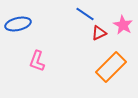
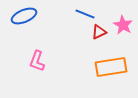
blue line: rotated 12 degrees counterclockwise
blue ellipse: moved 6 px right, 8 px up; rotated 10 degrees counterclockwise
red triangle: moved 1 px up
orange rectangle: rotated 36 degrees clockwise
